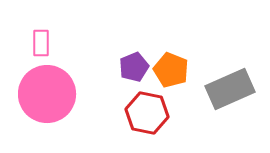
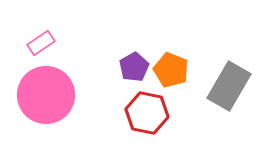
pink rectangle: rotated 56 degrees clockwise
purple pentagon: rotated 8 degrees counterclockwise
gray rectangle: moved 1 px left, 3 px up; rotated 36 degrees counterclockwise
pink circle: moved 1 px left, 1 px down
